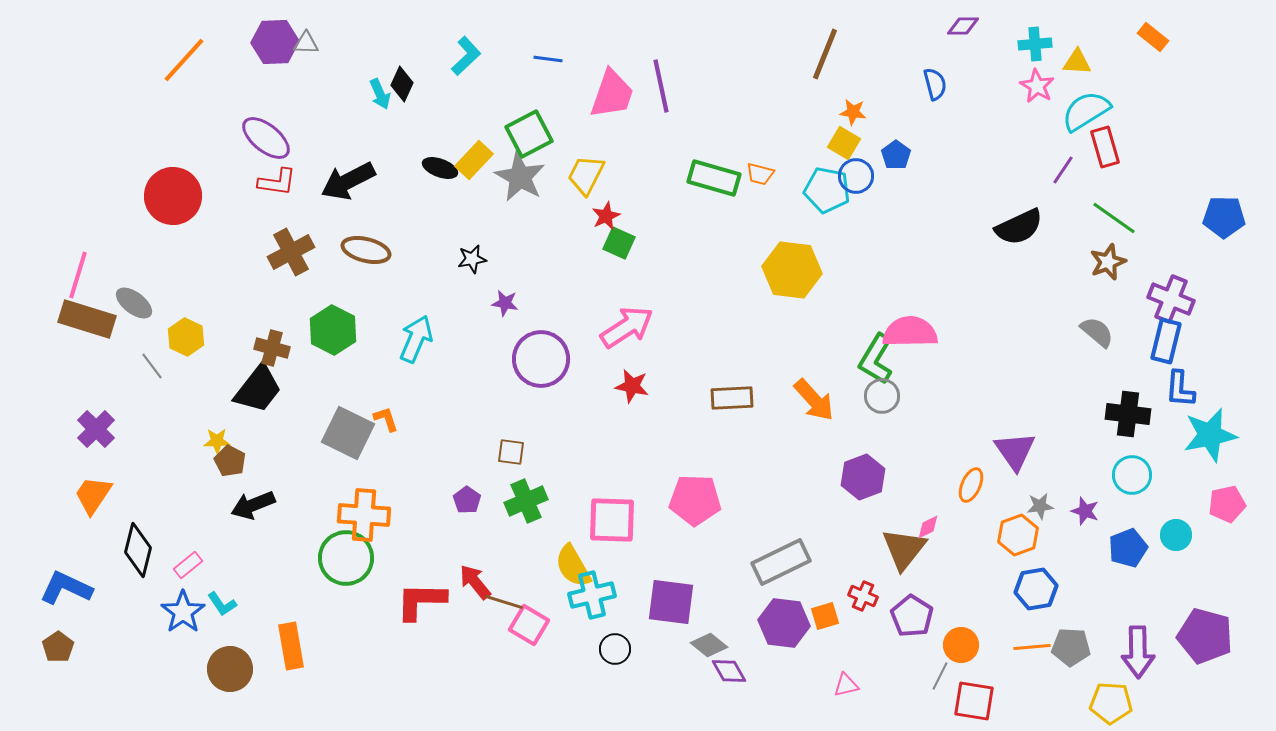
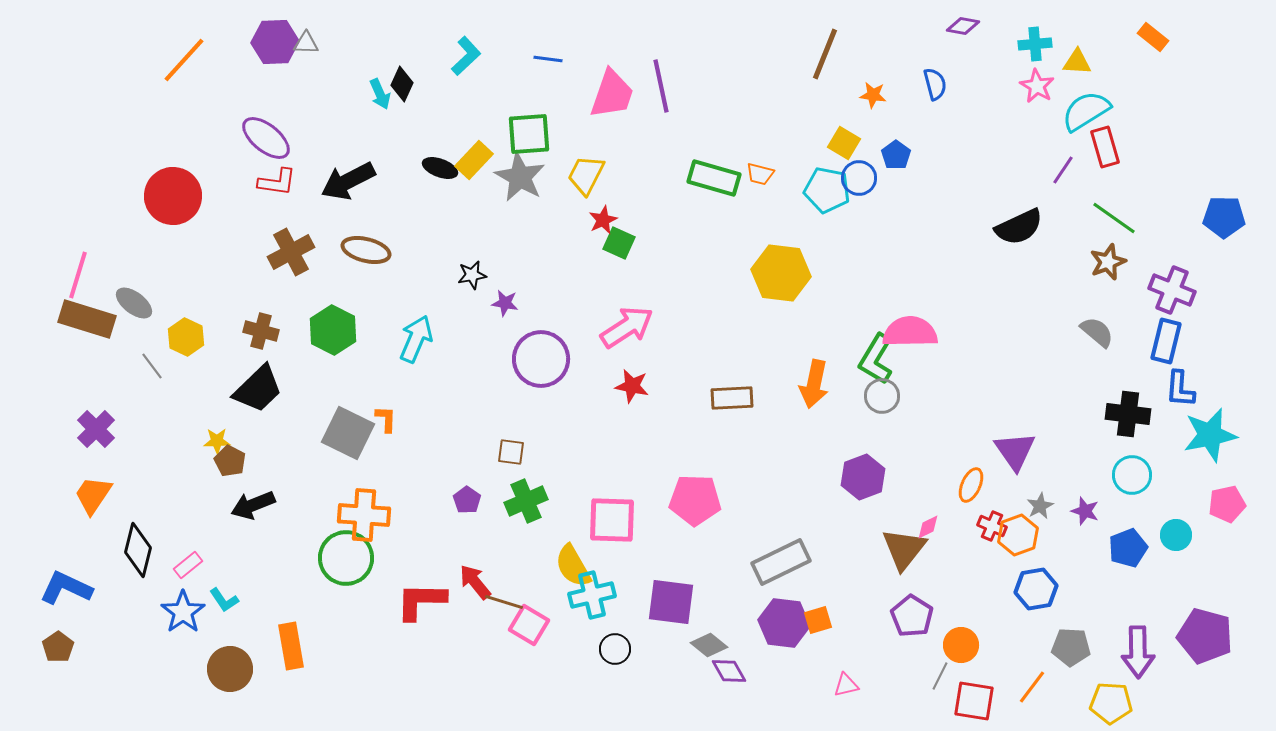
purple diamond at (963, 26): rotated 12 degrees clockwise
orange star at (853, 112): moved 20 px right, 17 px up
green square at (529, 134): rotated 24 degrees clockwise
blue circle at (856, 176): moved 3 px right, 2 px down
red star at (606, 216): moved 3 px left, 4 px down
black star at (472, 259): moved 16 px down
yellow hexagon at (792, 270): moved 11 px left, 3 px down
purple cross at (1171, 299): moved 1 px right, 9 px up
brown cross at (272, 348): moved 11 px left, 17 px up
black trapezoid at (258, 389): rotated 8 degrees clockwise
orange arrow at (814, 400): moved 16 px up; rotated 54 degrees clockwise
orange L-shape at (386, 419): rotated 20 degrees clockwise
gray star at (1040, 506): rotated 20 degrees counterclockwise
red cross at (863, 596): moved 129 px right, 70 px up
cyan L-shape at (222, 604): moved 2 px right, 4 px up
orange square at (825, 616): moved 7 px left, 4 px down
orange line at (1032, 647): moved 40 px down; rotated 48 degrees counterclockwise
